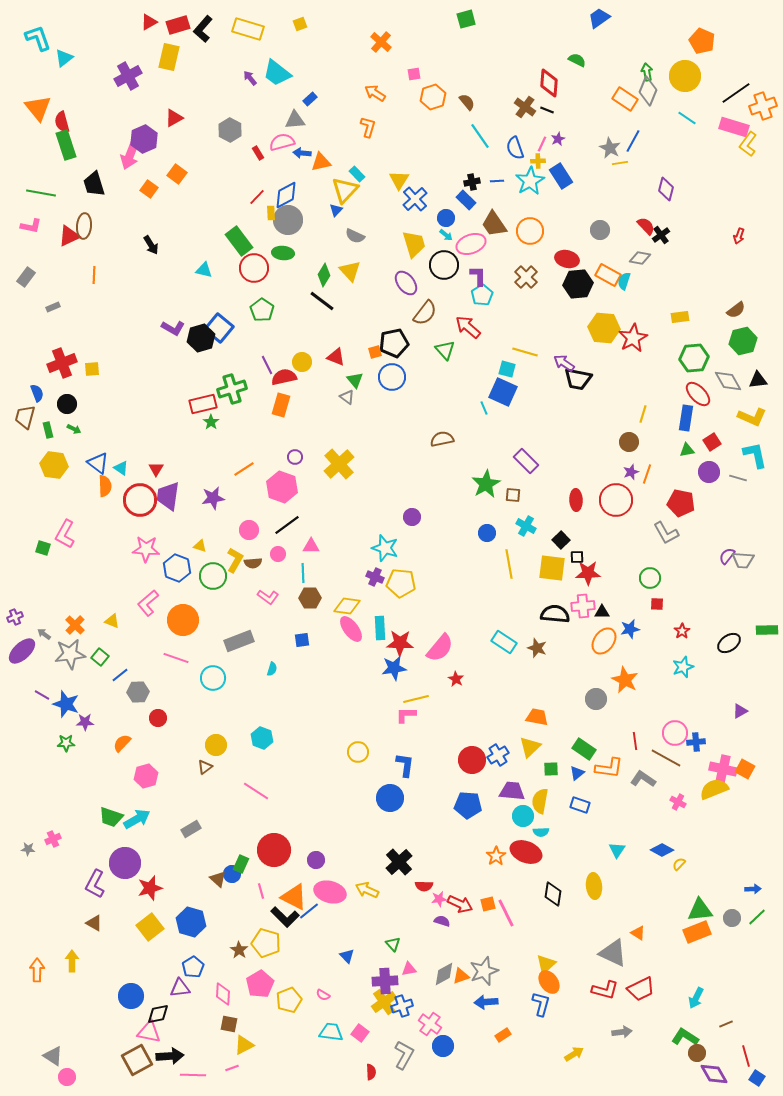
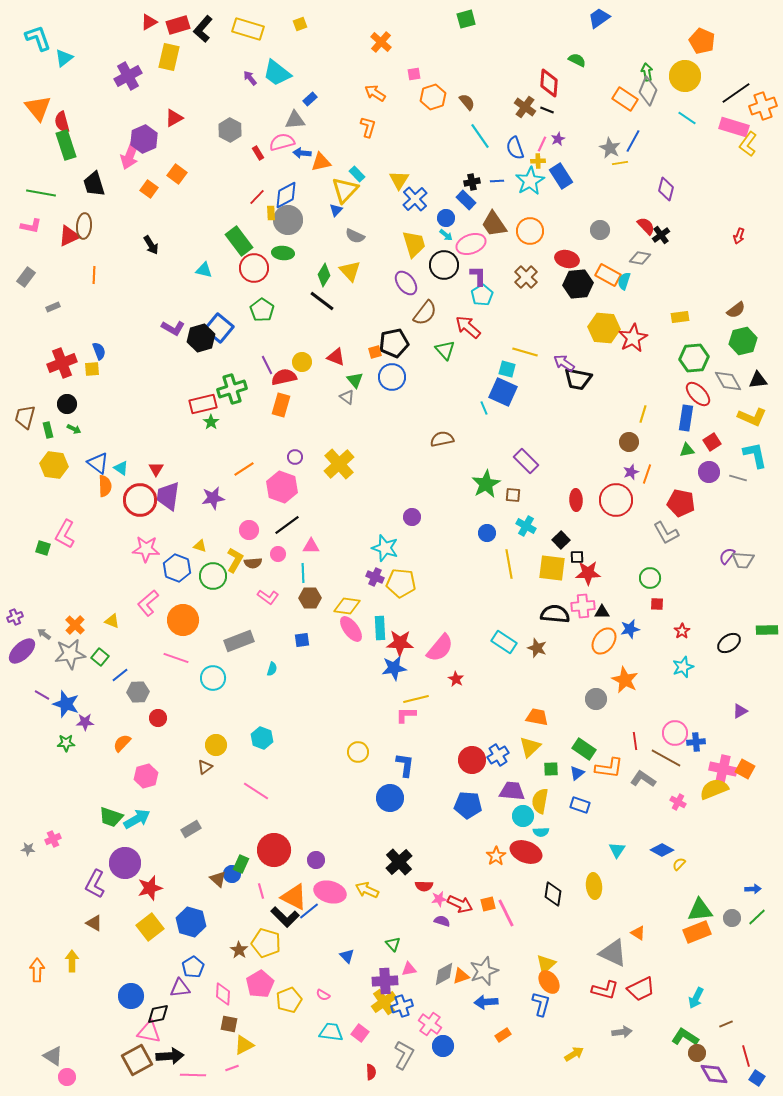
blue semicircle at (37, 393): moved 62 px right, 42 px up
